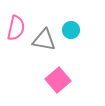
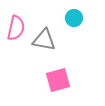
cyan circle: moved 3 px right, 12 px up
pink square: rotated 25 degrees clockwise
